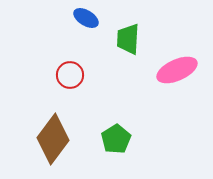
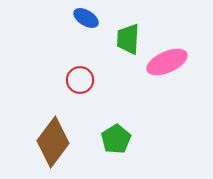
pink ellipse: moved 10 px left, 8 px up
red circle: moved 10 px right, 5 px down
brown diamond: moved 3 px down
